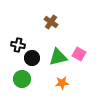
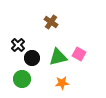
black cross: rotated 32 degrees clockwise
